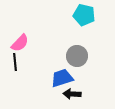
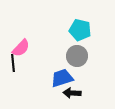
cyan pentagon: moved 4 px left, 15 px down
pink semicircle: moved 1 px right, 5 px down
black line: moved 2 px left, 1 px down
black arrow: moved 1 px up
